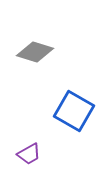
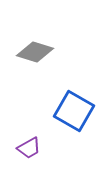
purple trapezoid: moved 6 px up
